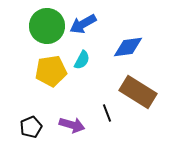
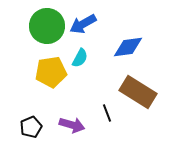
cyan semicircle: moved 2 px left, 2 px up
yellow pentagon: moved 1 px down
